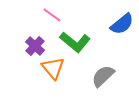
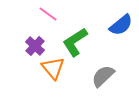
pink line: moved 4 px left, 1 px up
blue semicircle: moved 1 px left, 1 px down
green L-shape: rotated 108 degrees clockwise
